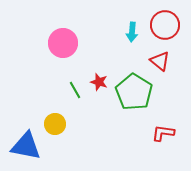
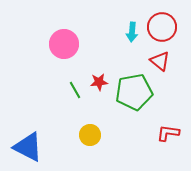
red circle: moved 3 px left, 2 px down
pink circle: moved 1 px right, 1 px down
red star: rotated 24 degrees counterclockwise
green pentagon: rotated 30 degrees clockwise
yellow circle: moved 35 px right, 11 px down
red L-shape: moved 5 px right
blue triangle: moved 2 px right, 1 px down; rotated 16 degrees clockwise
